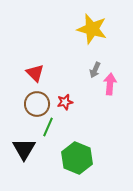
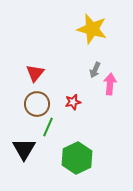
red triangle: rotated 24 degrees clockwise
red star: moved 8 px right
green hexagon: rotated 12 degrees clockwise
